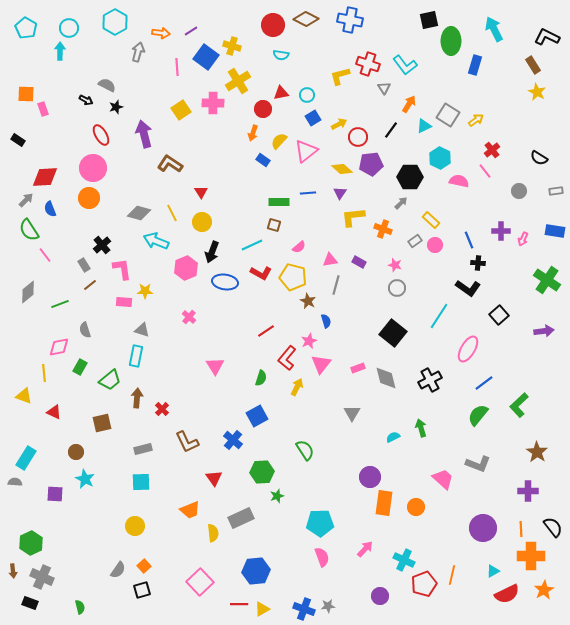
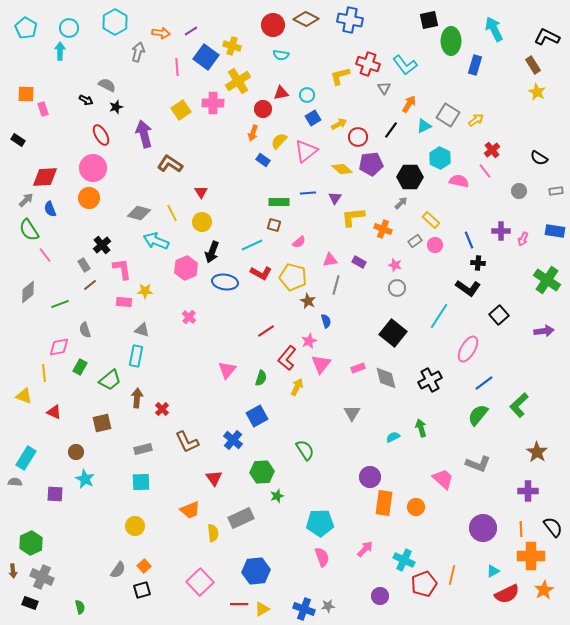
purple triangle at (340, 193): moved 5 px left, 5 px down
pink semicircle at (299, 247): moved 5 px up
pink triangle at (215, 366): moved 12 px right, 4 px down; rotated 12 degrees clockwise
